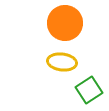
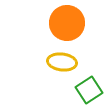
orange circle: moved 2 px right
